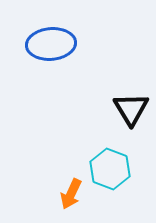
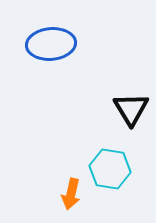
cyan hexagon: rotated 12 degrees counterclockwise
orange arrow: rotated 12 degrees counterclockwise
